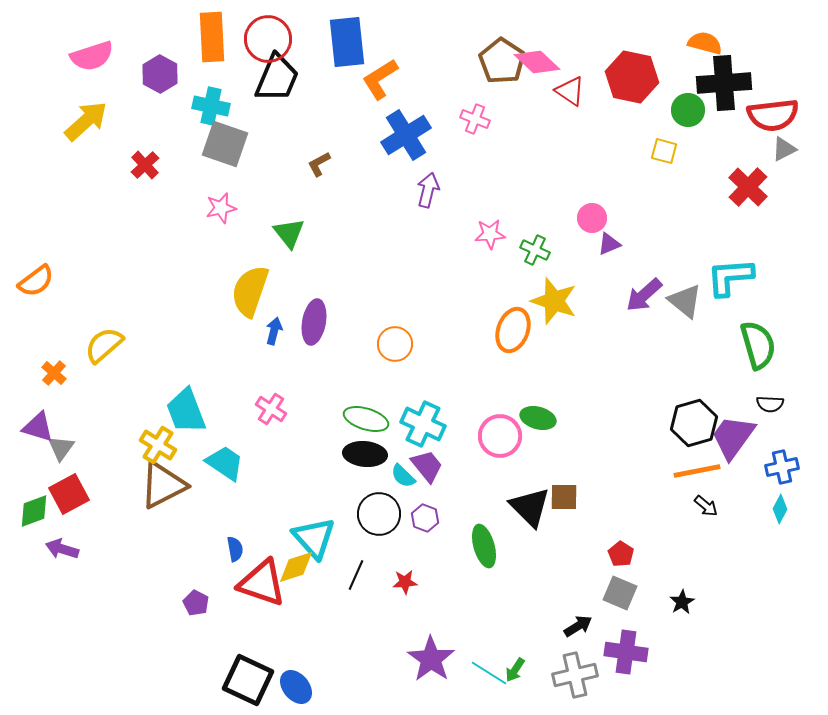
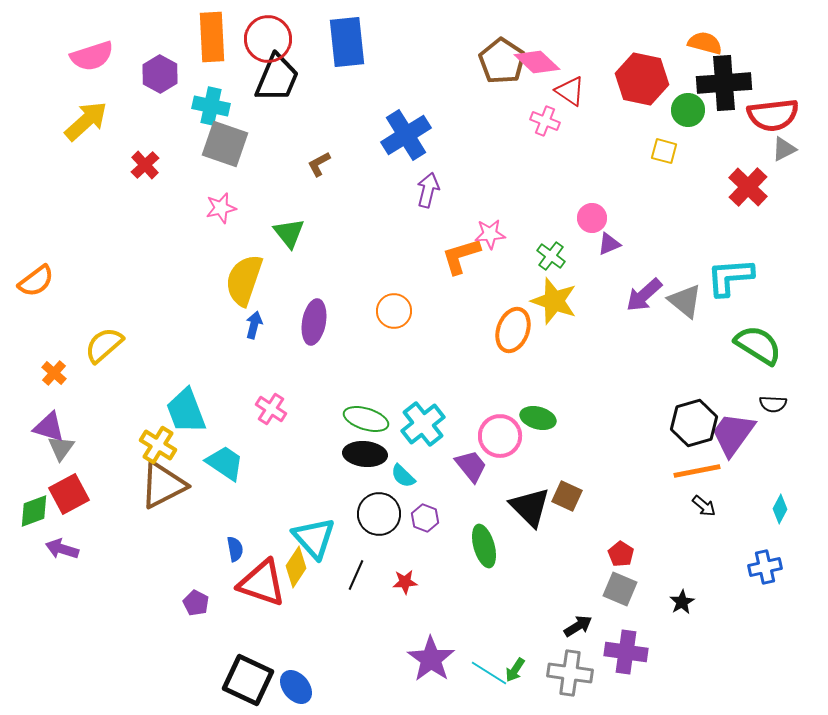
red hexagon at (632, 77): moved 10 px right, 2 px down
orange L-shape at (380, 79): moved 81 px right, 177 px down; rotated 15 degrees clockwise
pink cross at (475, 119): moved 70 px right, 2 px down
green cross at (535, 250): moved 16 px right, 6 px down; rotated 12 degrees clockwise
yellow semicircle at (250, 291): moved 6 px left, 11 px up
blue arrow at (274, 331): moved 20 px left, 6 px up
orange circle at (395, 344): moved 1 px left, 33 px up
green semicircle at (758, 345): rotated 42 degrees counterclockwise
black semicircle at (770, 404): moved 3 px right
cyan cross at (423, 424): rotated 27 degrees clockwise
purple triangle at (38, 427): moved 11 px right
purple trapezoid at (733, 437): moved 3 px up
purple trapezoid at (427, 466): moved 44 px right
blue cross at (782, 467): moved 17 px left, 100 px down
brown square at (564, 497): moved 3 px right, 1 px up; rotated 24 degrees clockwise
black arrow at (706, 506): moved 2 px left
yellow diamond at (296, 567): rotated 39 degrees counterclockwise
gray square at (620, 593): moved 4 px up
gray cross at (575, 675): moved 5 px left, 2 px up; rotated 21 degrees clockwise
